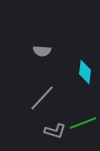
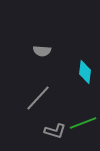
gray line: moved 4 px left
